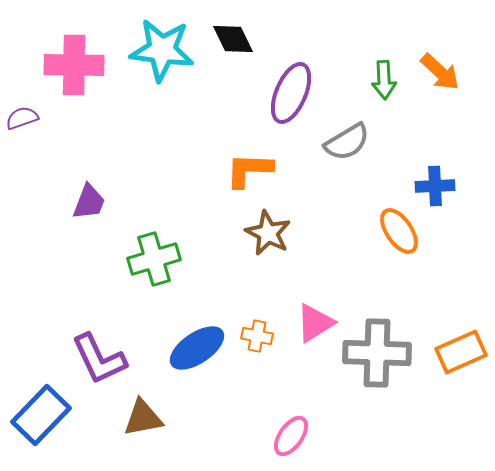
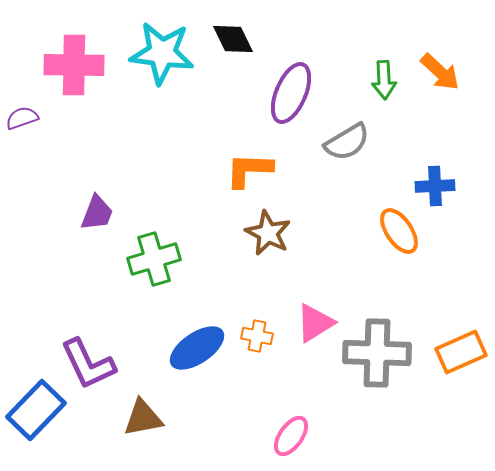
cyan star: moved 3 px down
purple trapezoid: moved 8 px right, 11 px down
purple L-shape: moved 11 px left, 5 px down
blue rectangle: moved 5 px left, 5 px up
